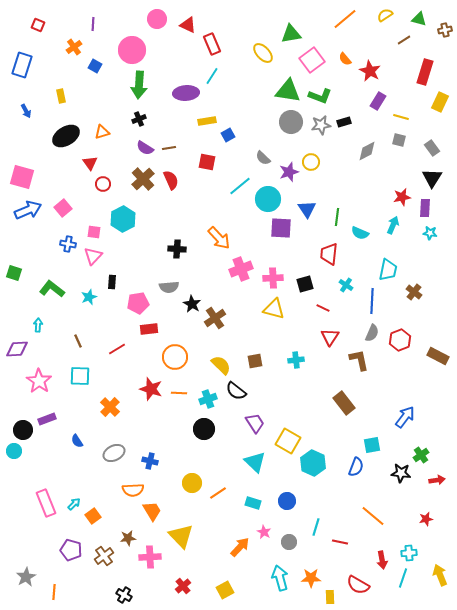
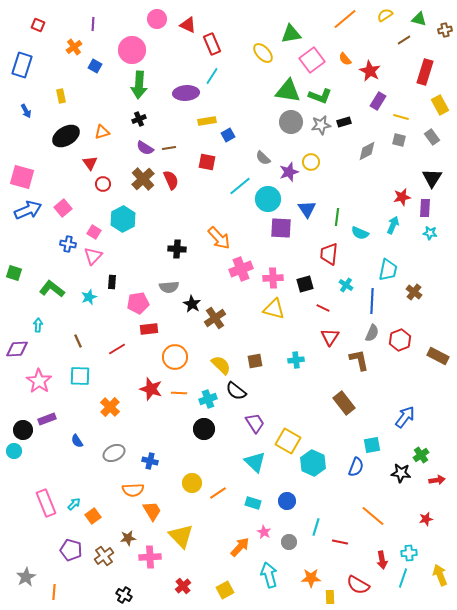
yellow rectangle at (440, 102): moved 3 px down; rotated 54 degrees counterclockwise
gray rectangle at (432, 148): moved 11 px up
pink square at (94, 232): rotated 24 degrees clockwise
cyan arrow at (280, 578): moved 11 px left, 3 px up
